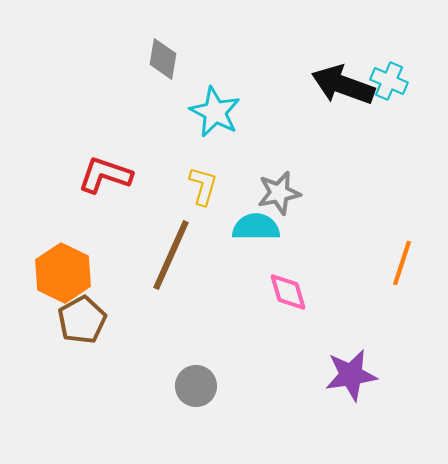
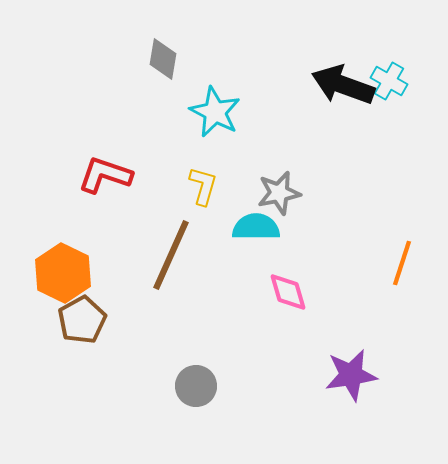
cyan cross: rotated 6 degrees clockwise
